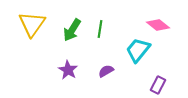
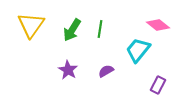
yellow triangle: moved 1 px left, 1 px down
